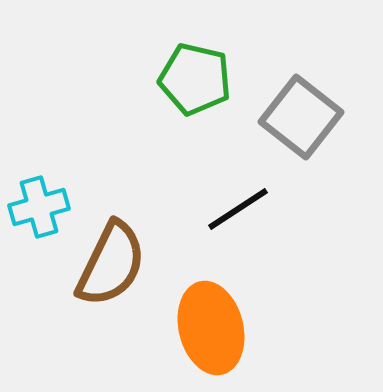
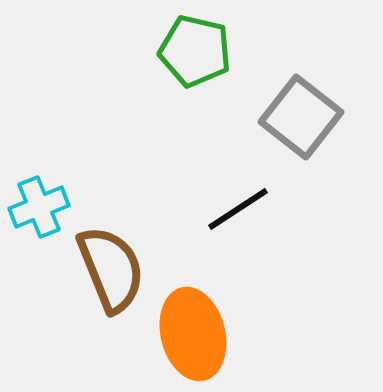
green pentagon: moved 28 px up
cyan cross: rotated 6 degrees counterclockwise
brown semicircle: moved 5 px down; rotated 48 degrees counterclockwise
orange ellipse: moved 18 px left, 6 px down
